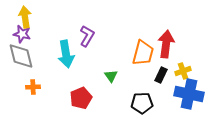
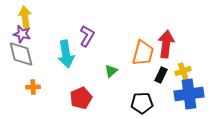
gray diamond: moved 2 px up
green triangle: moved 5 px up; rotated 24 degrees clockwise
blue cross: rotated 20 degrees counterclockwise
